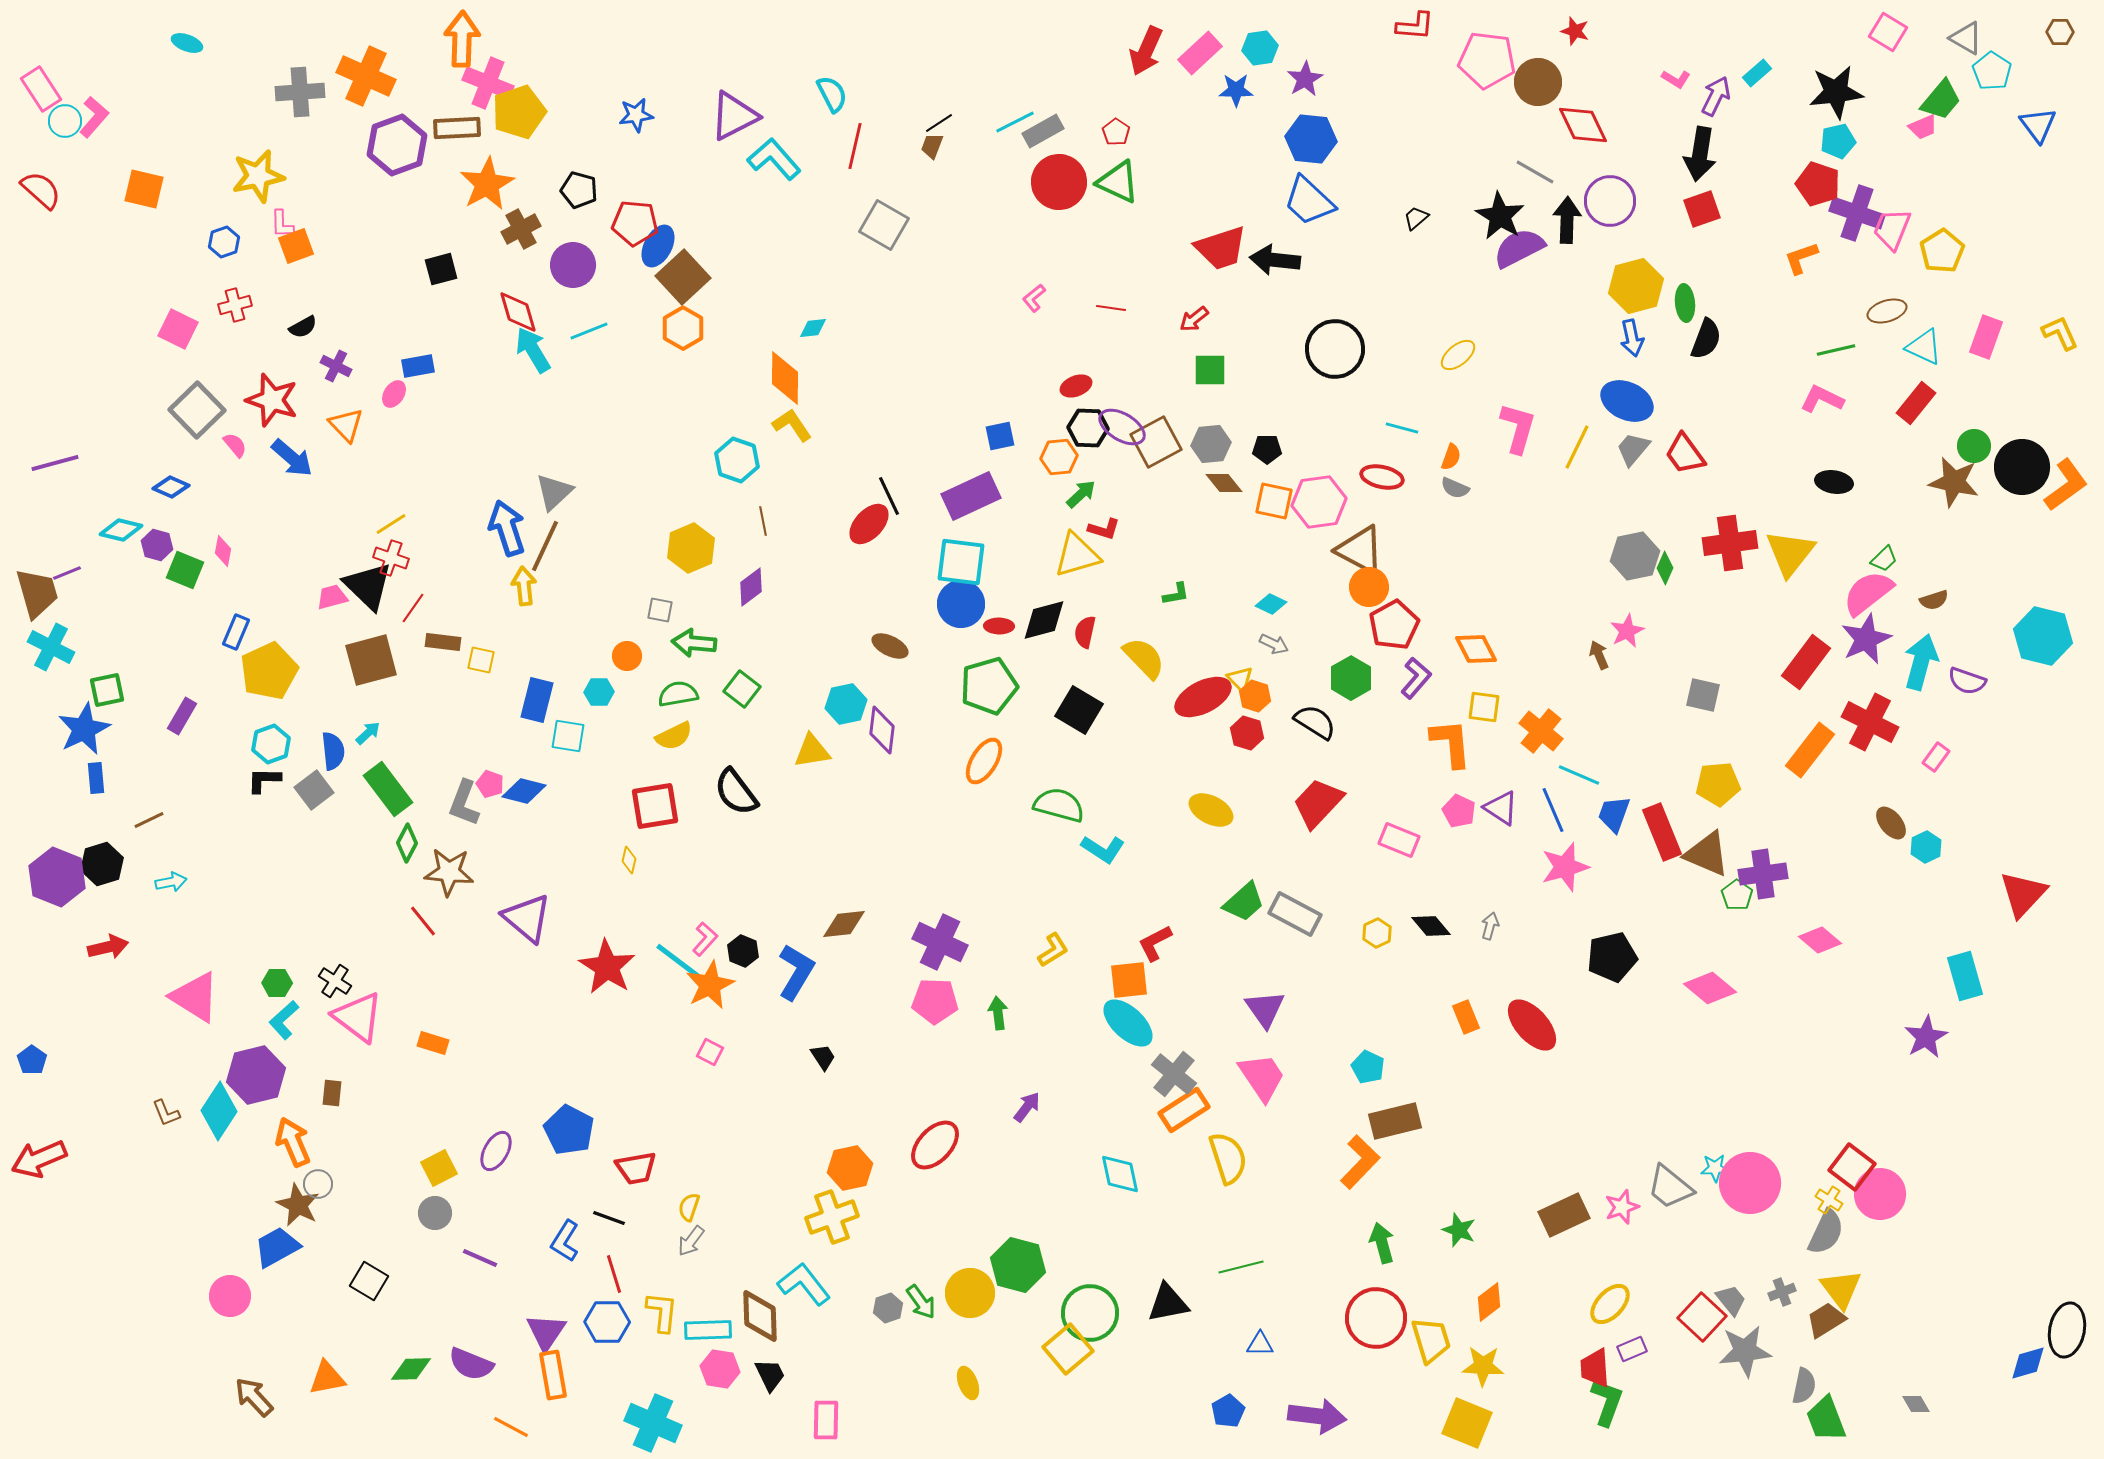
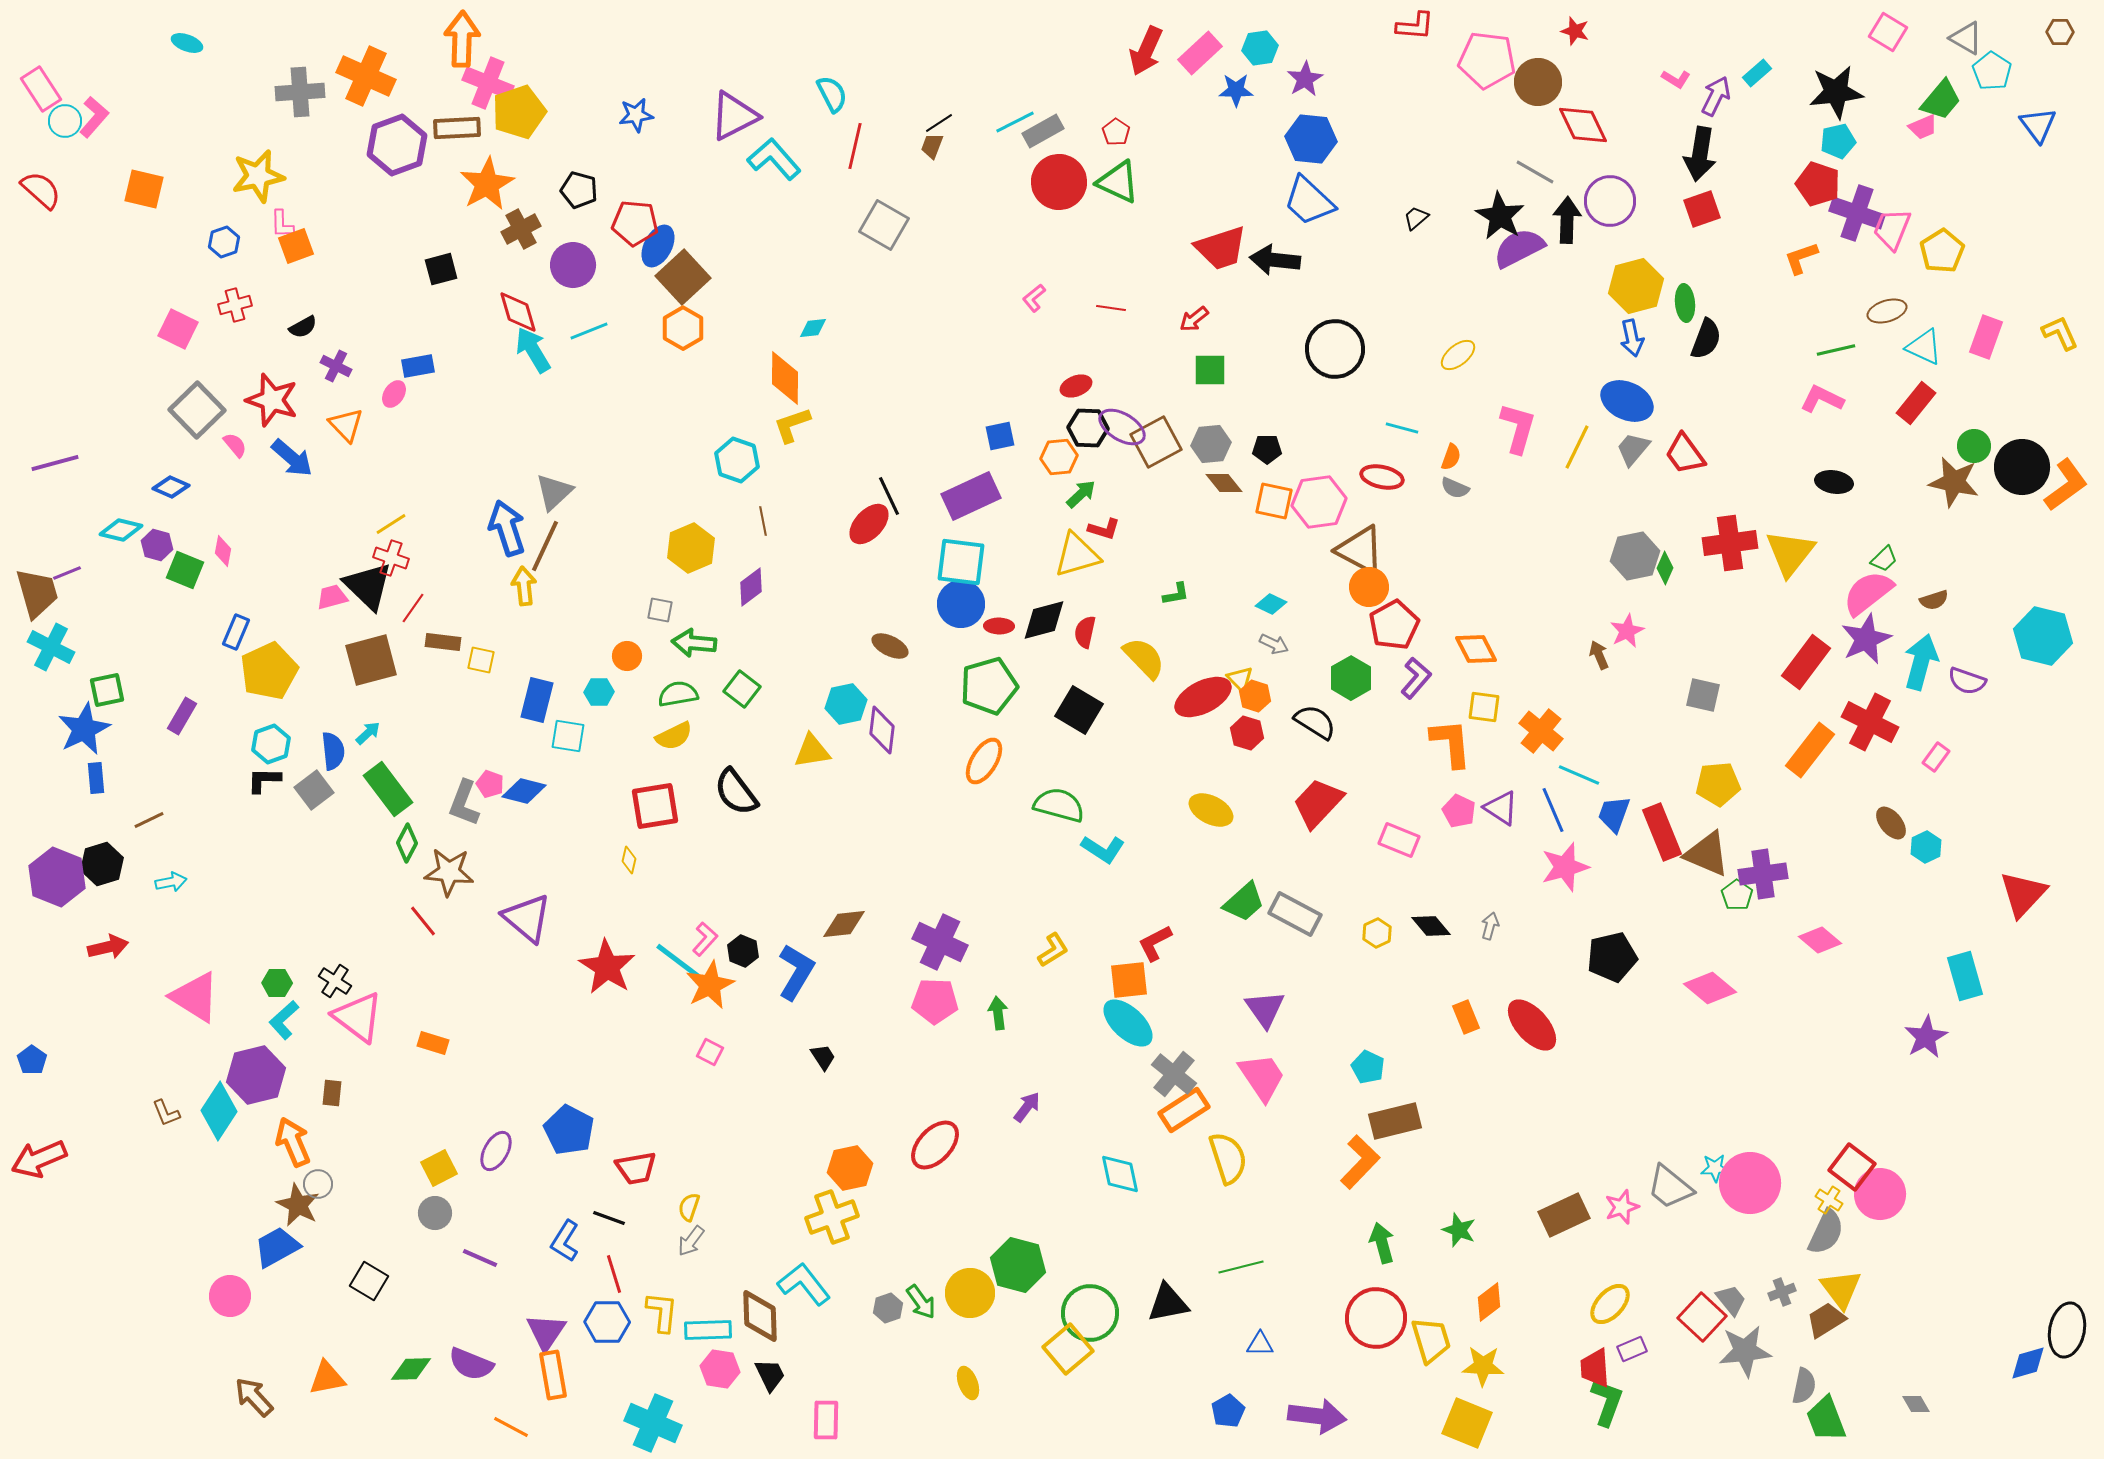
yellow L-shape at (792, 425): rotated 75 degrees counterclockwise
